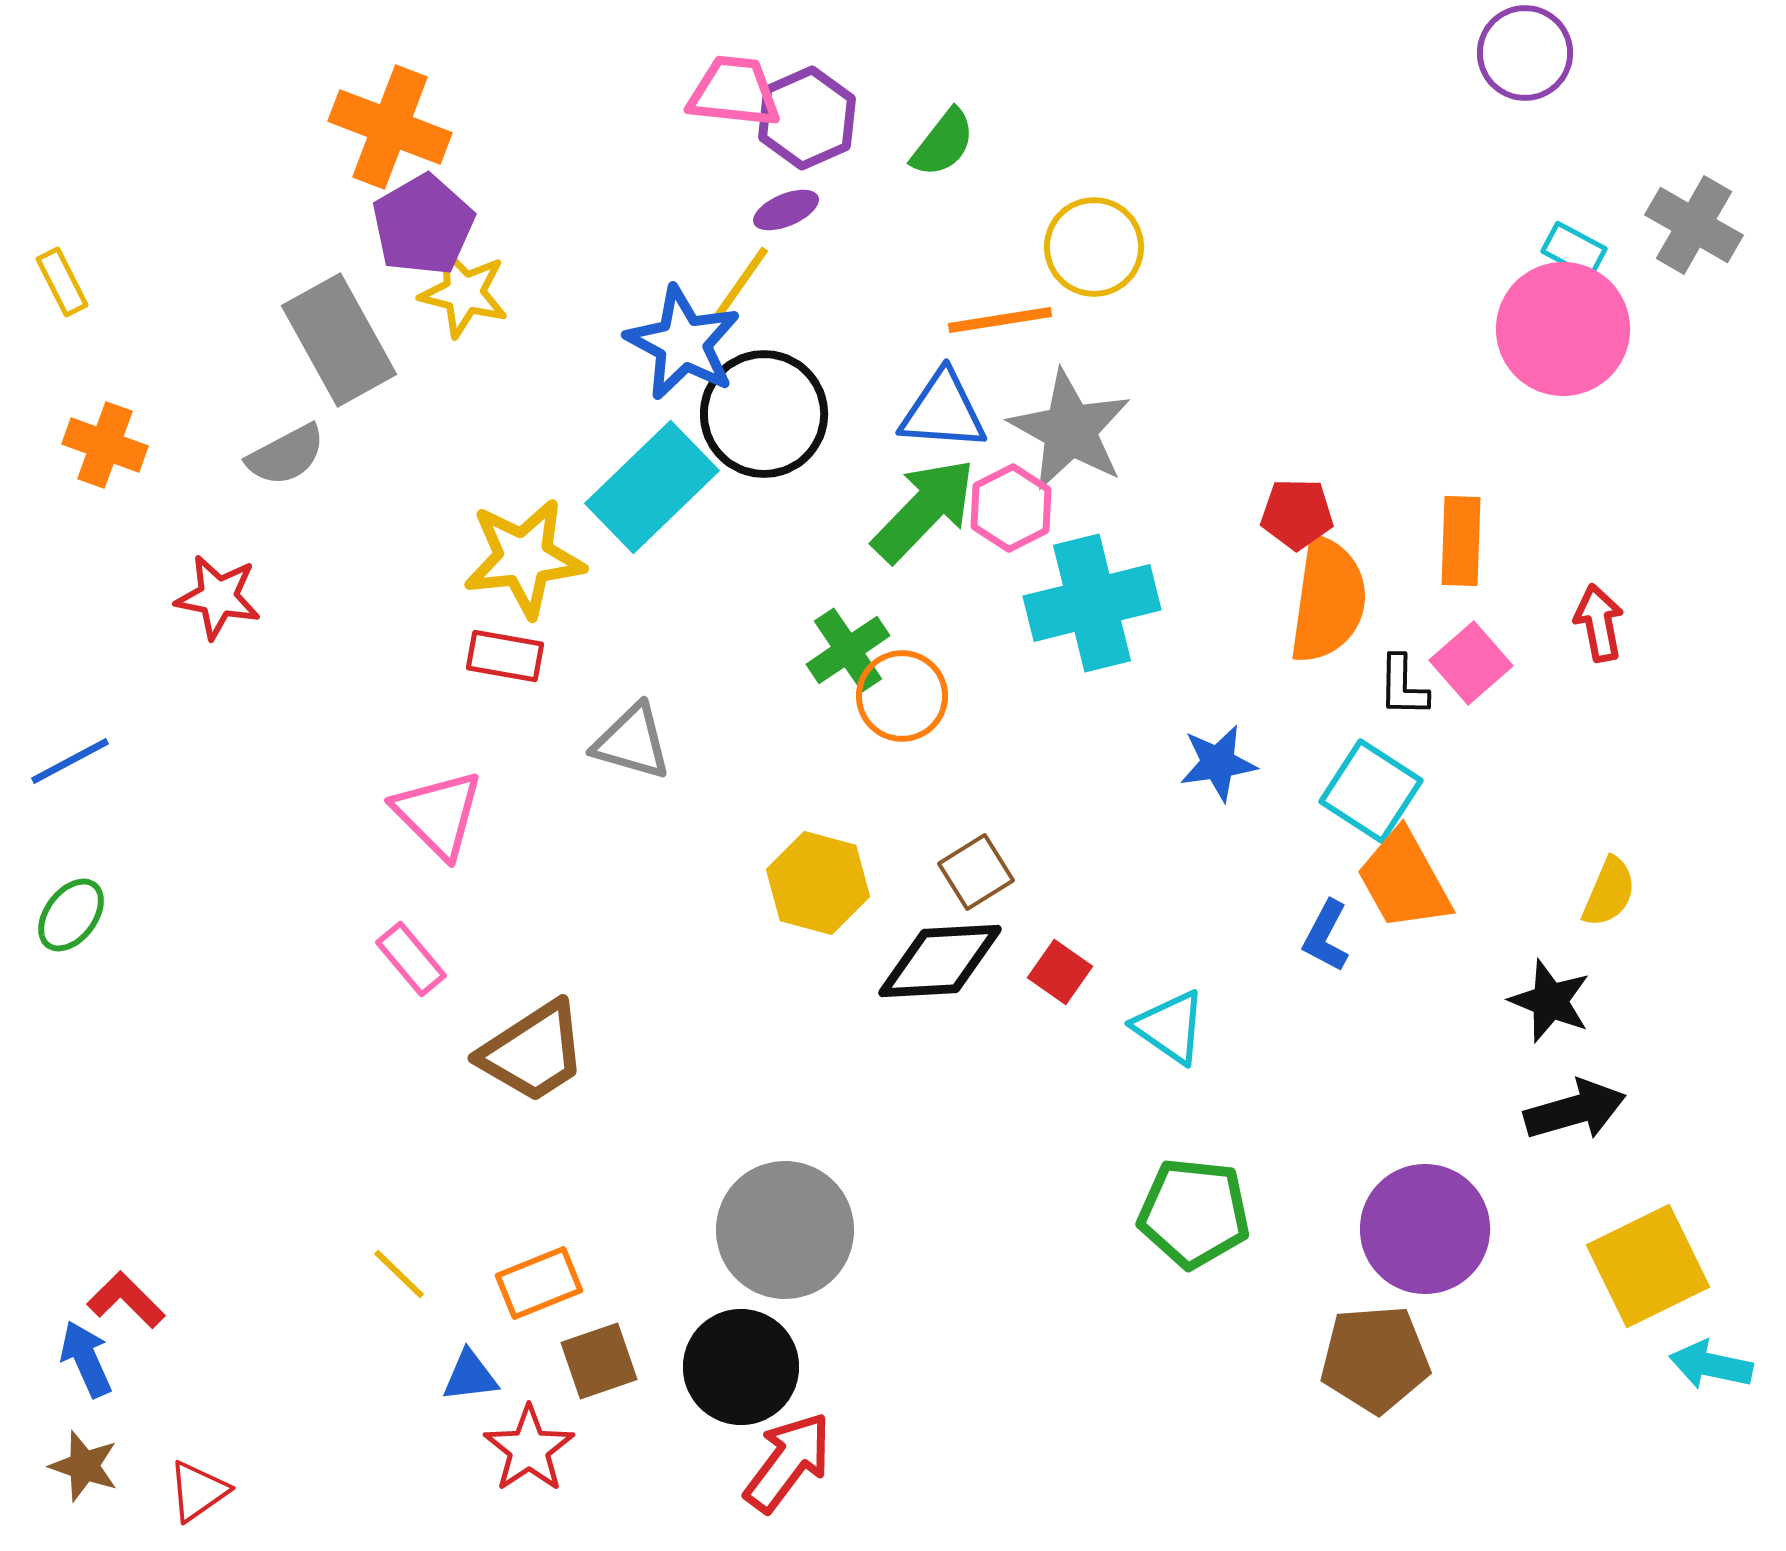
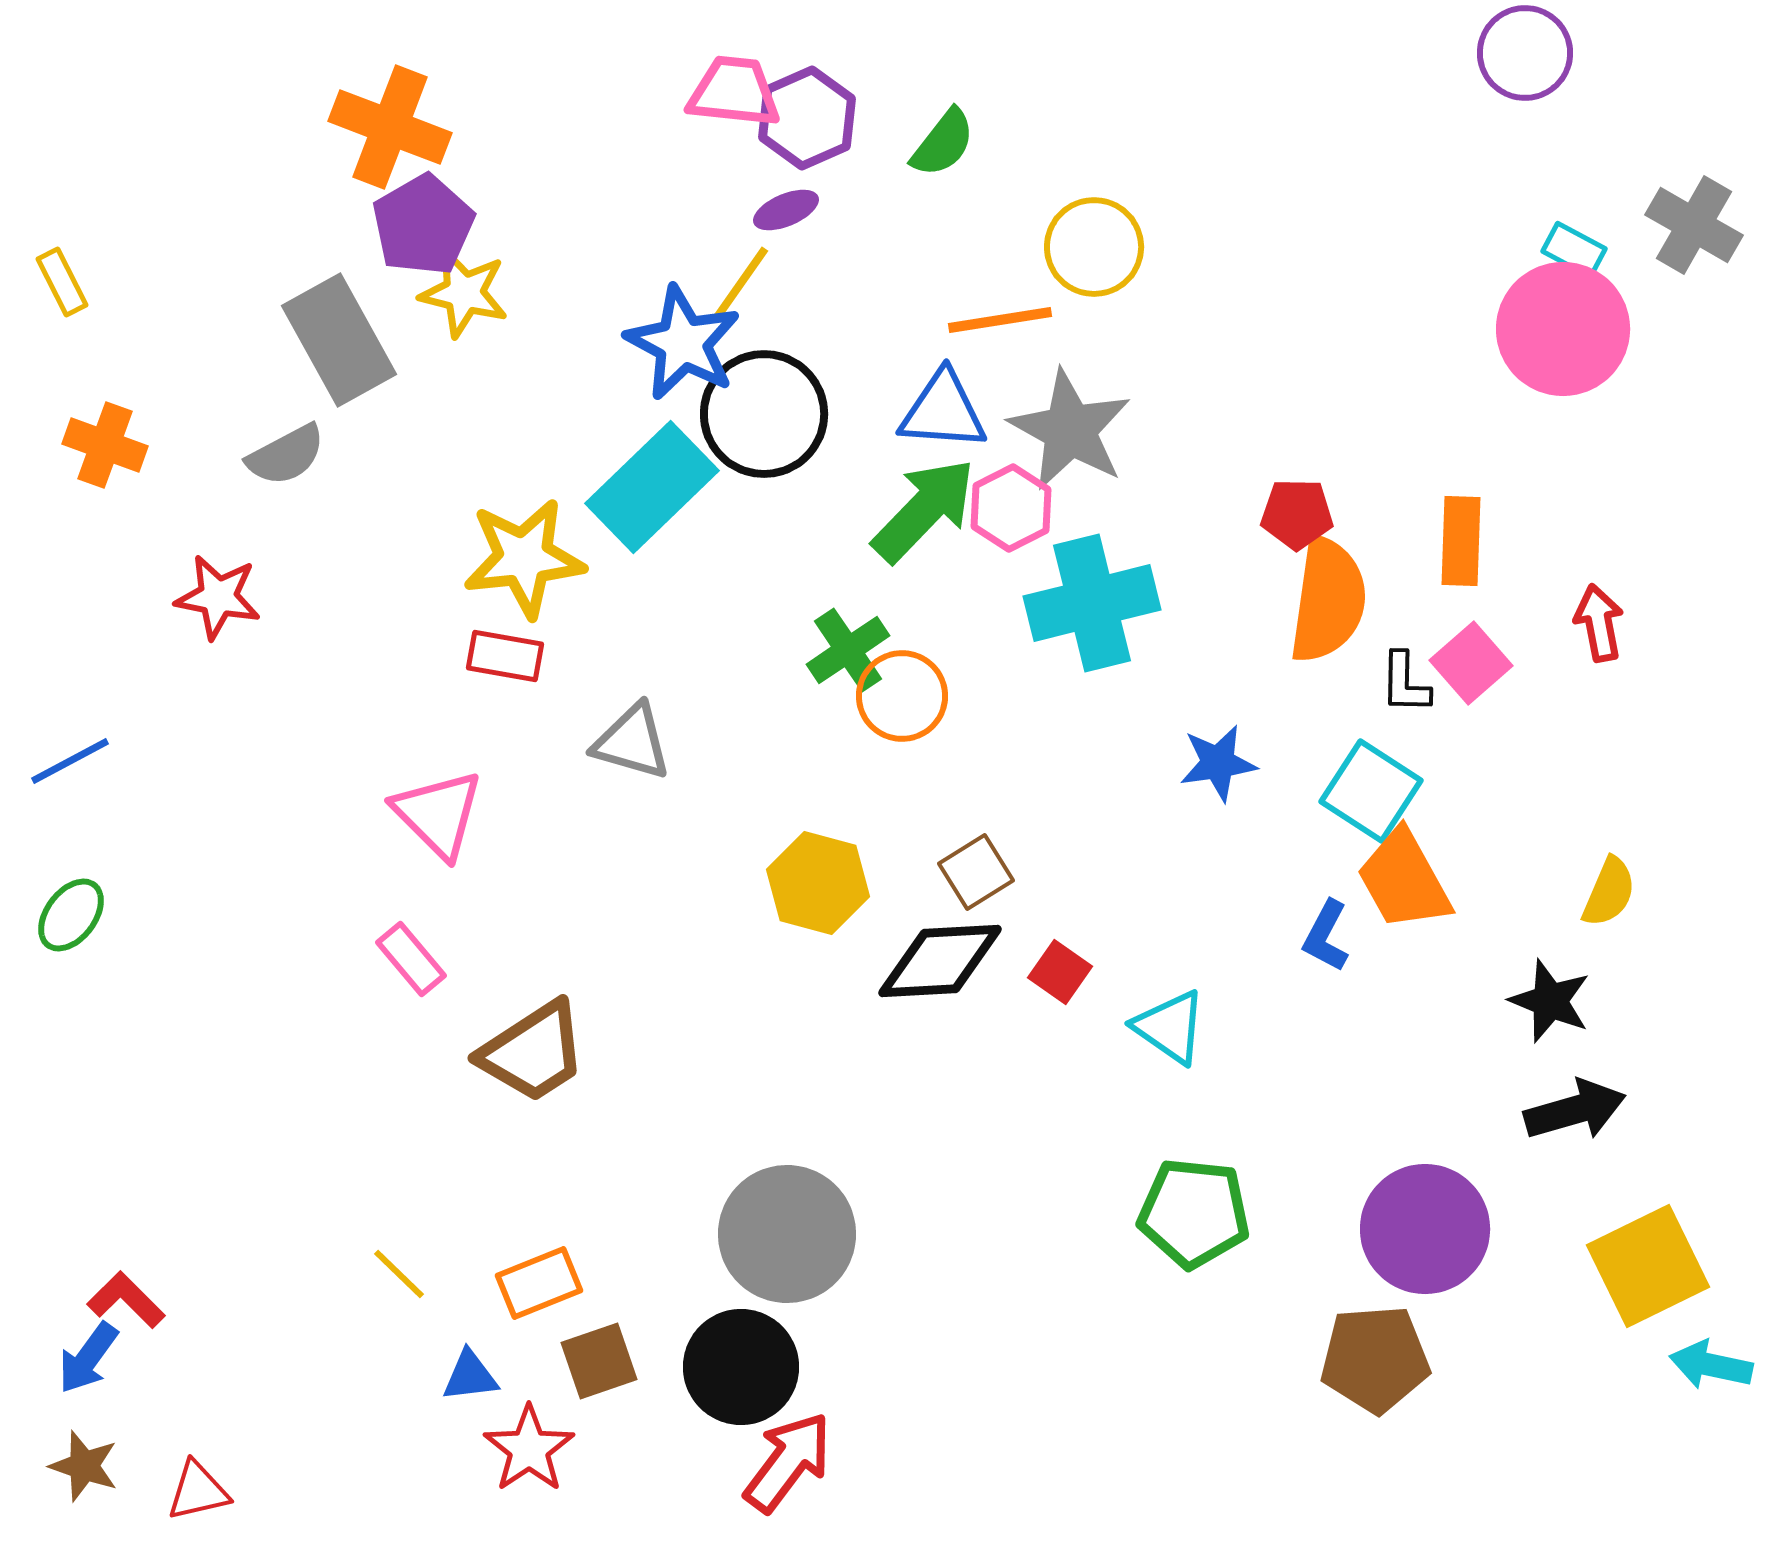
black L-shape at (1403, 686): moved 2 px right, 3 px up
gray circle at (785, 1230): moved 2 px right, 4 px down
blue arrow at (86, 1359): moved 2 px right, 1 px up; rotated 120 degrees counterclockwise
red triangle at (198, 1491): rotated 22 degrees clockwise
